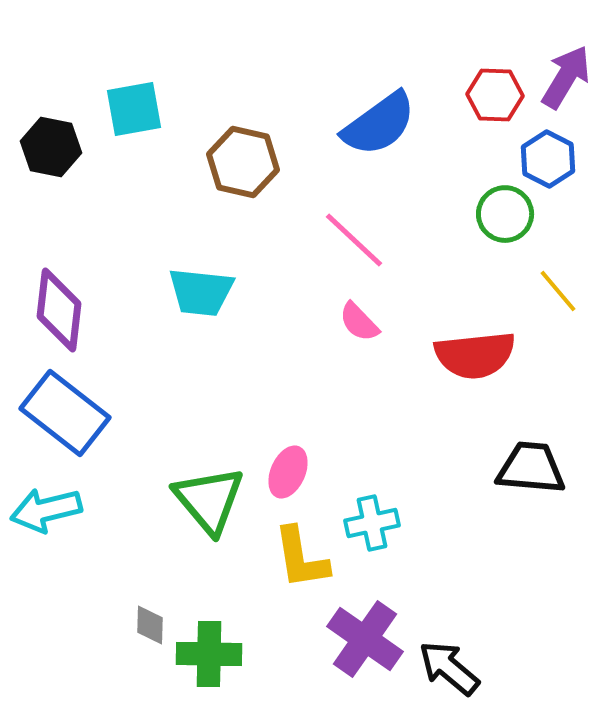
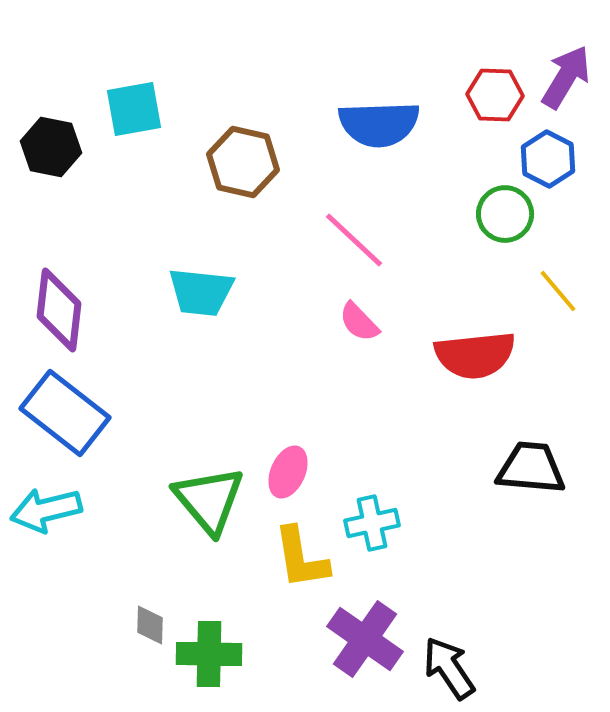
blue semicircle: rotated 34 degrees clockwise
black arrow: rotated 16 degrees clockwise
